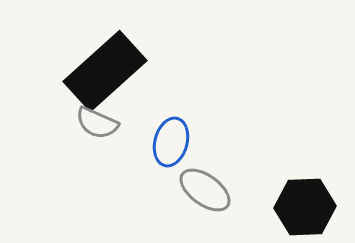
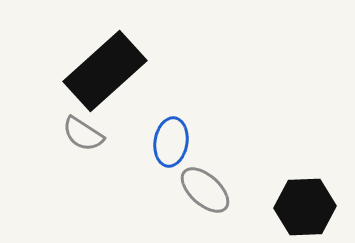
gray semicircle: moved 14 px left, 11 px down; rotated 9 degrees clockwise
blue ellipse: rotated 6 degrees counterclockwise
gray ellipse: rotated 6 degrees clockwise
